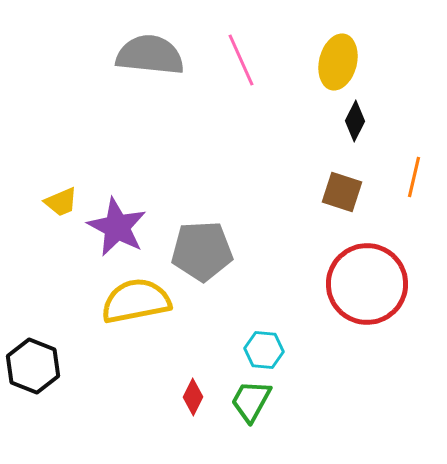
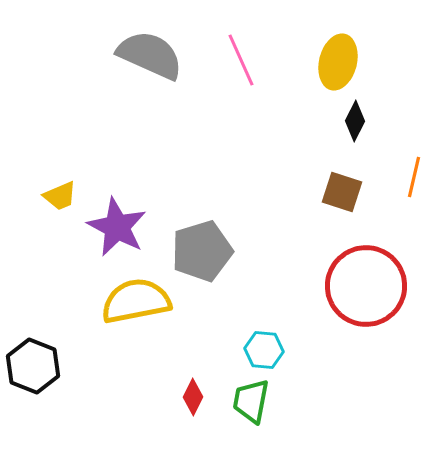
gray semicircle: rotated 18 degrees clockwise
yellow trapezoid: moved 1 px left, 6 px up
gray pentagon: rotated 14 degrees counterclockwise
red circle: moved 1 px left, 2 px down
green trapezoid: rotated 18 degrees counterclockwise
